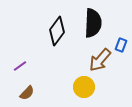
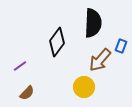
black diamond: moved 11 px down
blue rectangle: moved 1 px down
